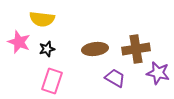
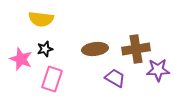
yellow semicircle: moved 1 px left
pink star: moved 2 px right, 17 px down
black star: moved 2 px left
purple star: moved 3 px up; rotated 15 degrees counterclockwise
pink rectangle: moved 2 px up
